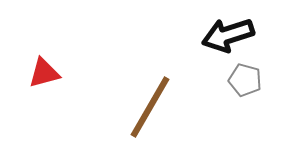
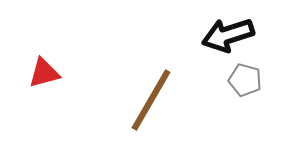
brown line: moved 1 px right, 7 px up
